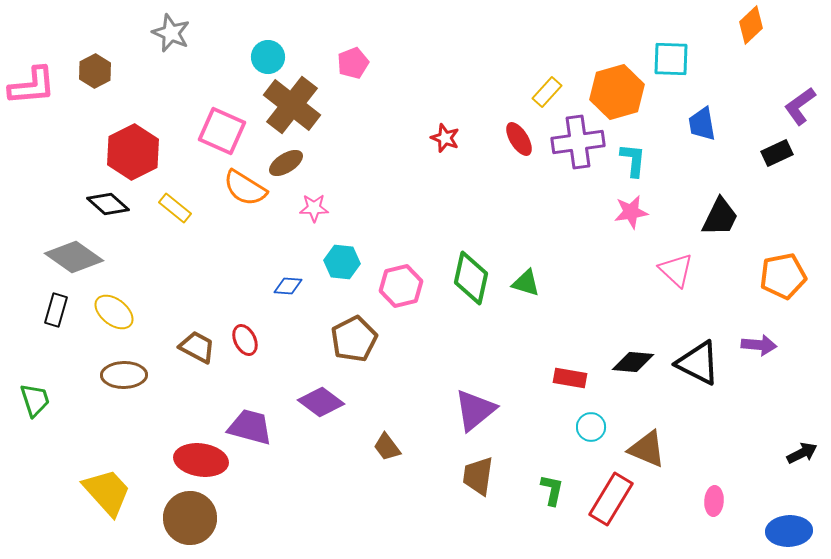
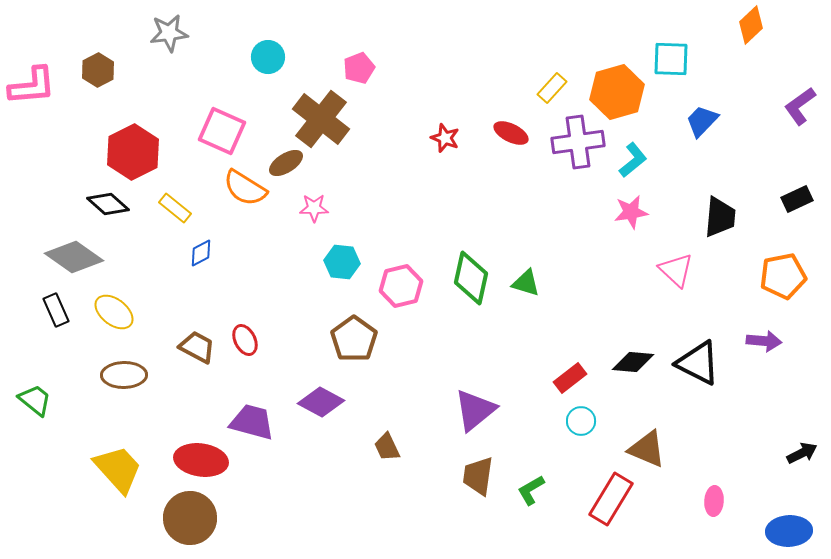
gray star at (171, 33): moved 2 px left; rotated 30 degrees counterclockwise
pink pentagon at (353, 63): moved 6 px right, 5 px down
brown hexagon at (95, 71): moved 3 px right, 1 px up
yellow rectangle at (547, 92): moved 5 px right, 4 px up
brown cross at (292, 105): moved 29 px right, 14 px down
blue trapezoid at (702, 124): moved 3 px up; rotated 54 degrees clockwise
red ellipse at (519, 139): moved 8 px left, 6 px up; rotated 32 degrees counterclockwise
black rectangle at (777, 153): moved 20 px right, 46 px down
cyan L-shape at (633, 160): rotated 45 degrees clockwise
black trapezoid at (720, 217): rotated 21 degrees counterclockwise
blue diamond at (288, 286): moved 87 px left, 33 px up; rotated 32 degrees counterclockwise
black rectangle at (56, 310): rotated 40 degrees counterclockwise
brown pentagon at (354, 339): rotated 9 degrees counterclockwise
purple arrow at (759, 345): moved 5 px right, 4 px up
red rectangle at (570, 378): rotated 48 degrees counterclockwise
green trapezoid at (35, 400): rotated 33 degrees counterclockwise
purple diamond at (321, 402): rotated 9 degrees counterclockwise
purple trapezoid at (250, 427): moved 2 px right, 5 px up
cyan circle at (591, 427): moved 10 px left, 6 px up
brown trapezoid at (387, 447): rotated 12 degrees clockwise
green L-shape at (552, 490): moved 21 px left; rotated 132 degrees counterclockwise
yellow trapezoid at (107, 492): moved 11 px right, 23 px up
